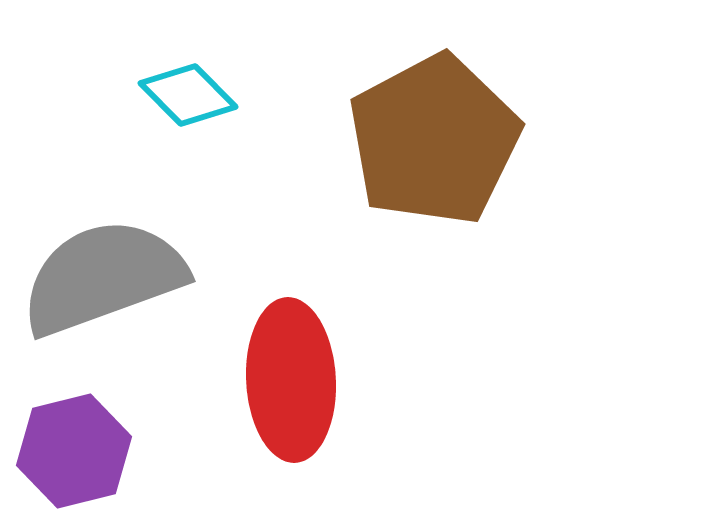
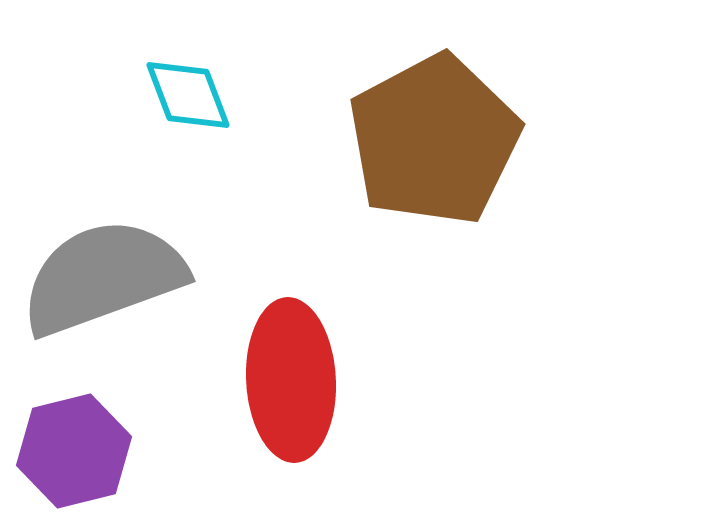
cyan diamond: rotated 24 degrees clockwise
